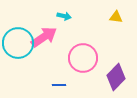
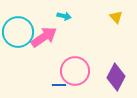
yellow triangle: rotated 40 degrees clockwise
cyan circle: moved 11 px up
pink circle: moved 8 px left, 13 px down
purple diamond: rotated 16 degrees counterclockwise
